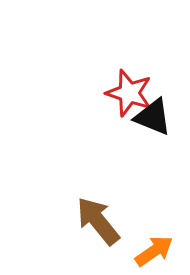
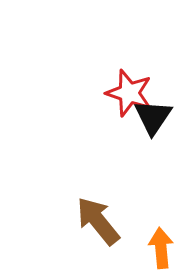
black triangle: rotated 42 degrees clockwise
orange arrow: moved 7 px right, 3 px up; rotated 60 degrees counterclockwise
